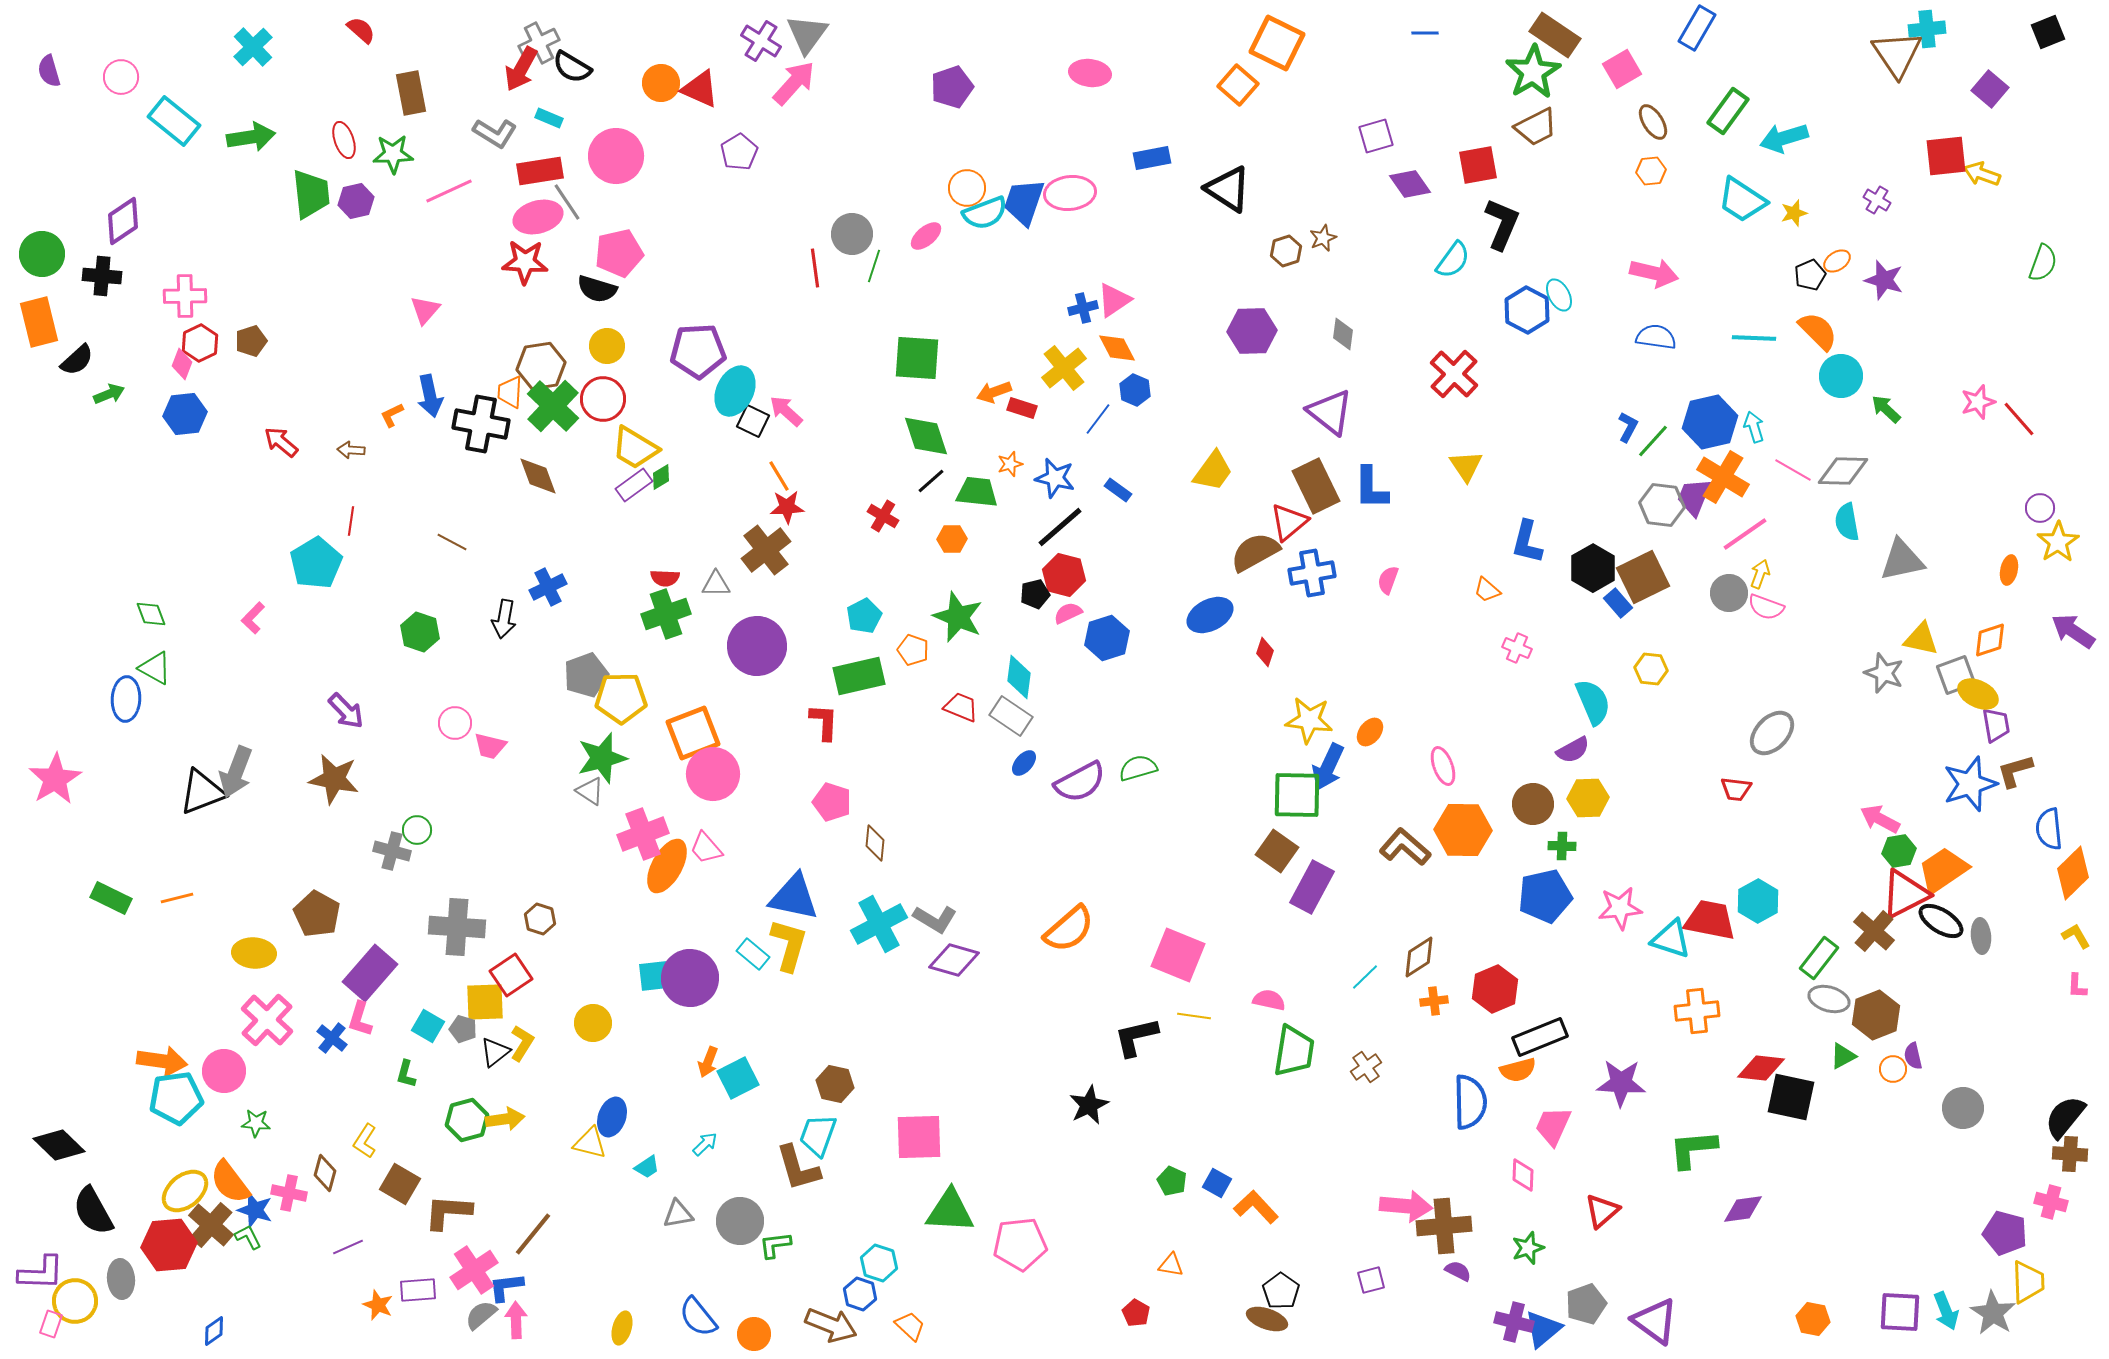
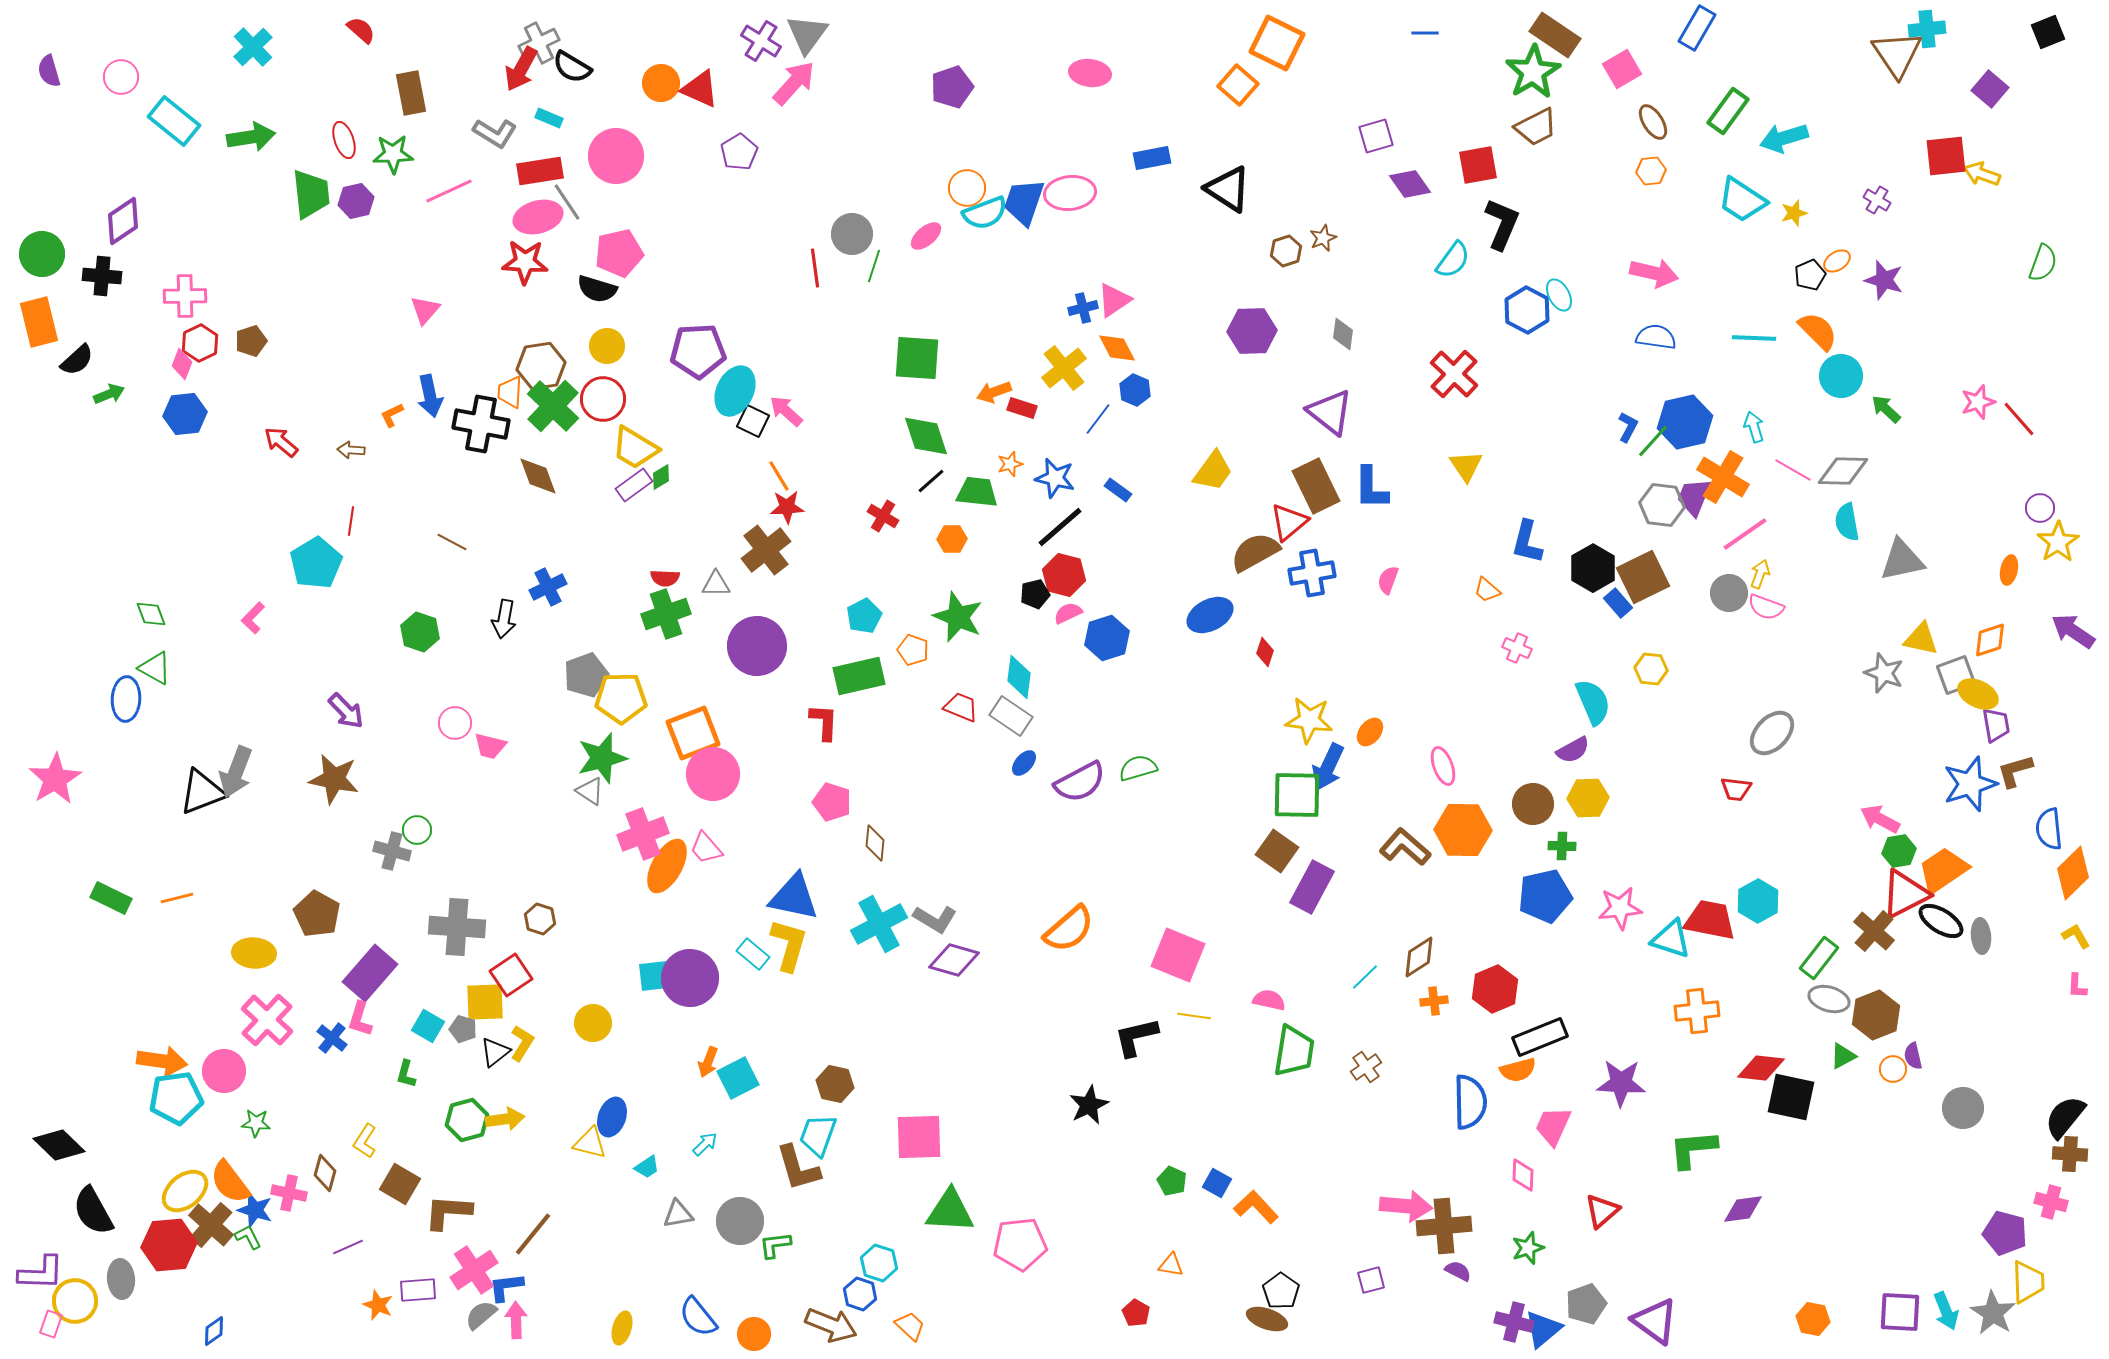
blue hexagon at (1710, 422): moved 25 px left
